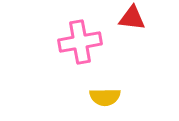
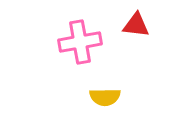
red triangle: moved 4 px right, 7 px down
